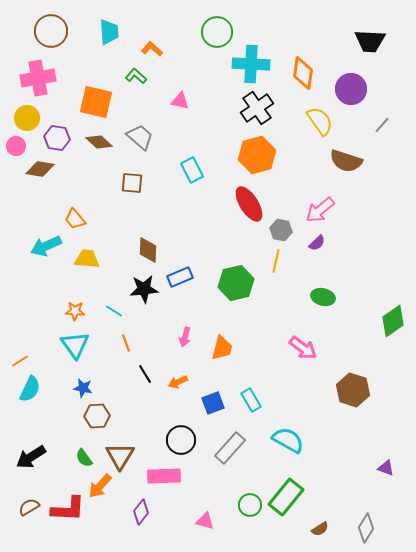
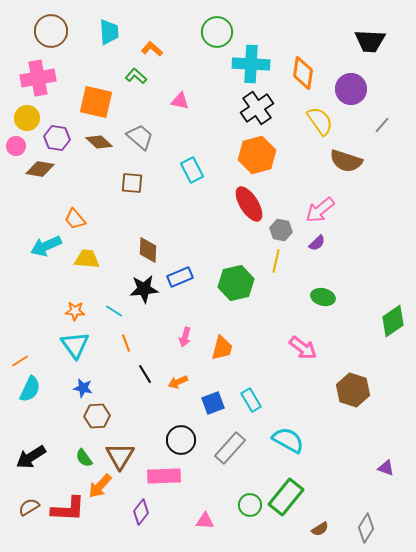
pink triangle at (205, 521): rotated 12 degrees counterclockwise
